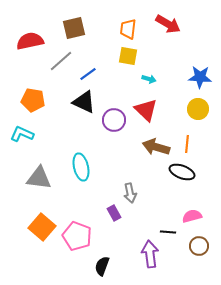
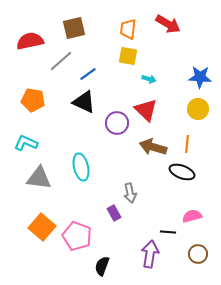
purple circle: moved 3 px right, 3 px down
cyan L-shape: moved 4 px right, 9 px down
brown arrow: moved 3 px left
brown circle: moved 1 px left, 8 px down
purple arrow: rotated 16 degrees clockwise
